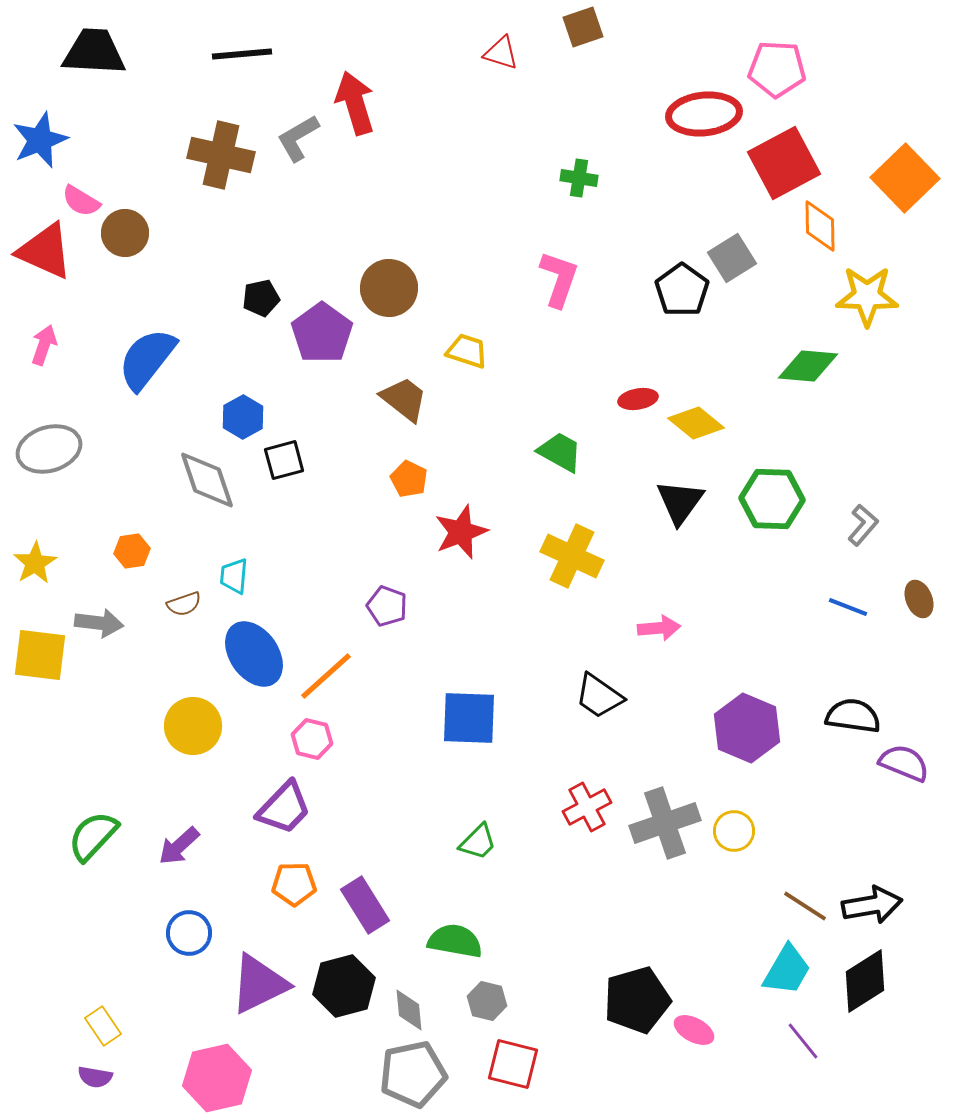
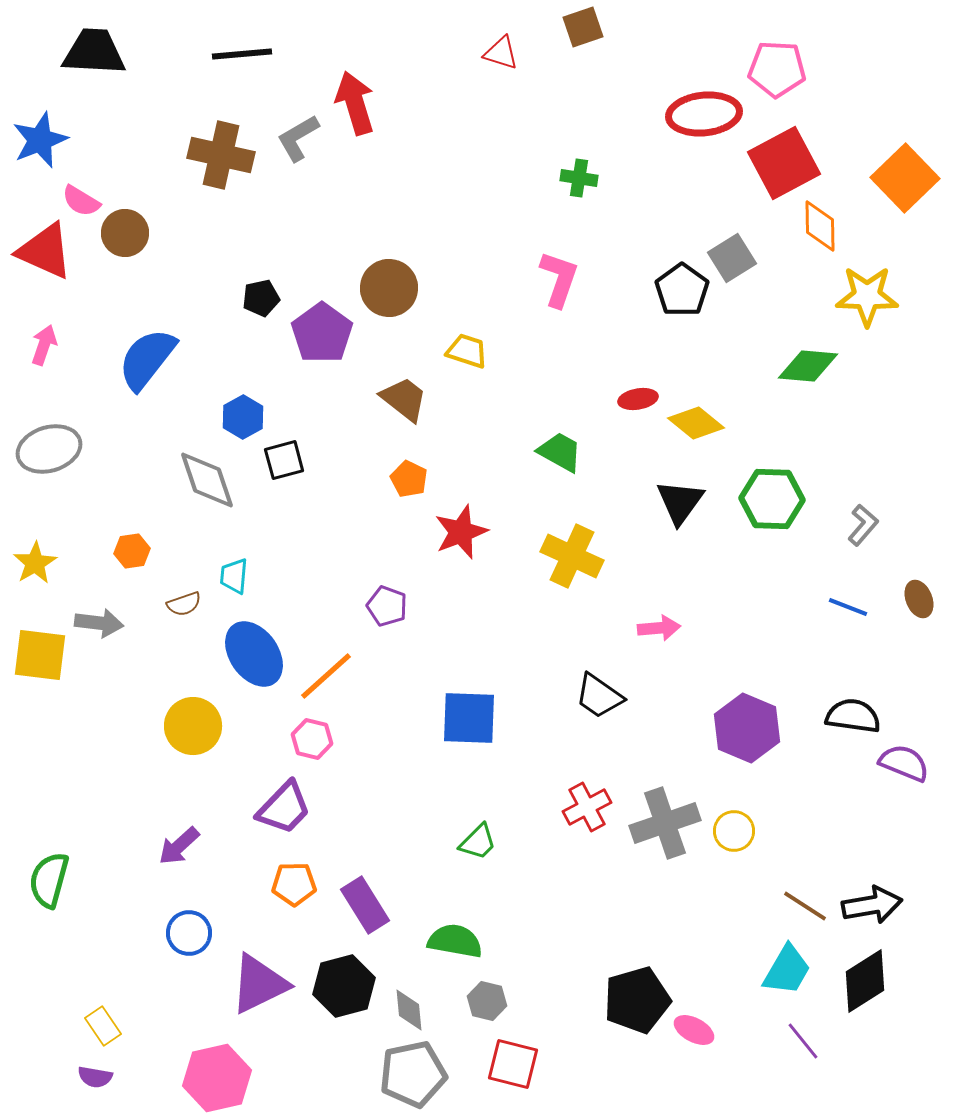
green semicircle at (93, 836): moved 44 px left, 44 px down; rotated 28 degrees counterclockwise
